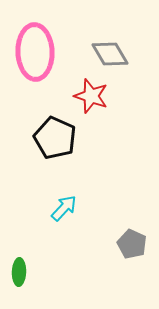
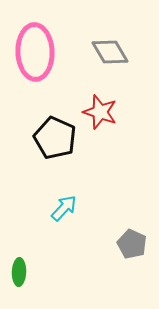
gray diamond: moved 2 px up
red star: moved 9 px right, 16 px down
